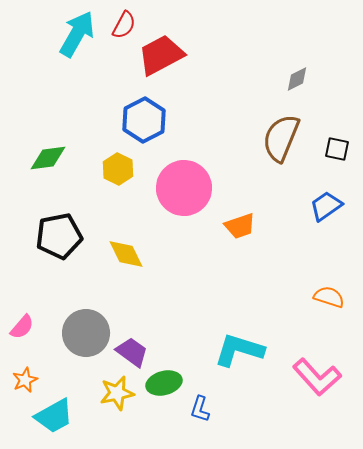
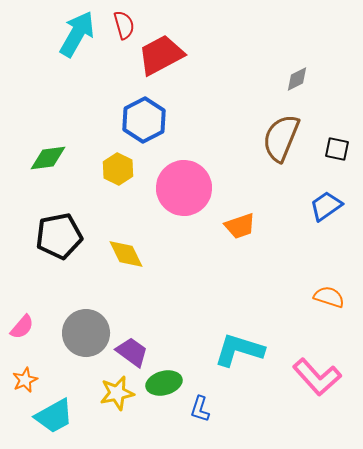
red semicircle: rotated 44 degrees counterclockwise
